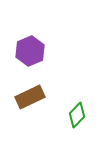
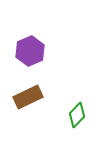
brown rectangle: moved 2 px left
